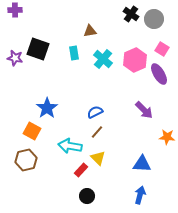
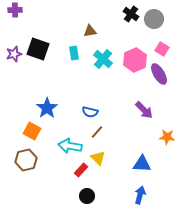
purple star: moved 1 px left, 4 px up; rotated 28 degrees counterclockwise
blue semicircle: moved 5 px left; rotated 140 degrees counterclockwise
